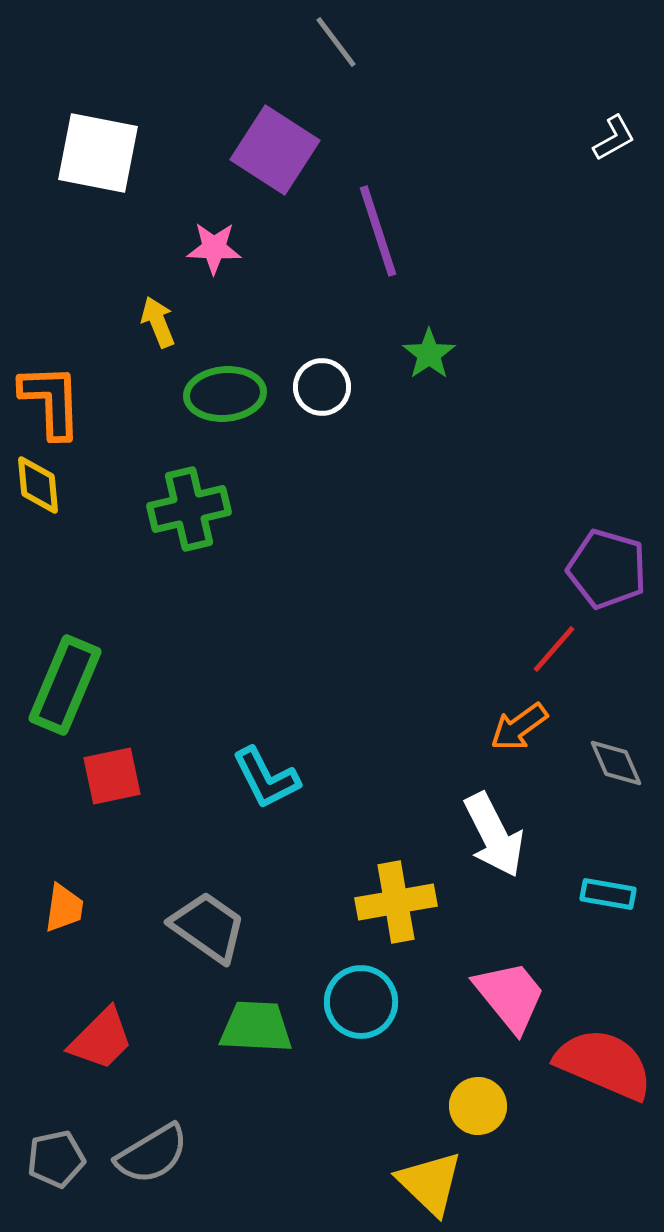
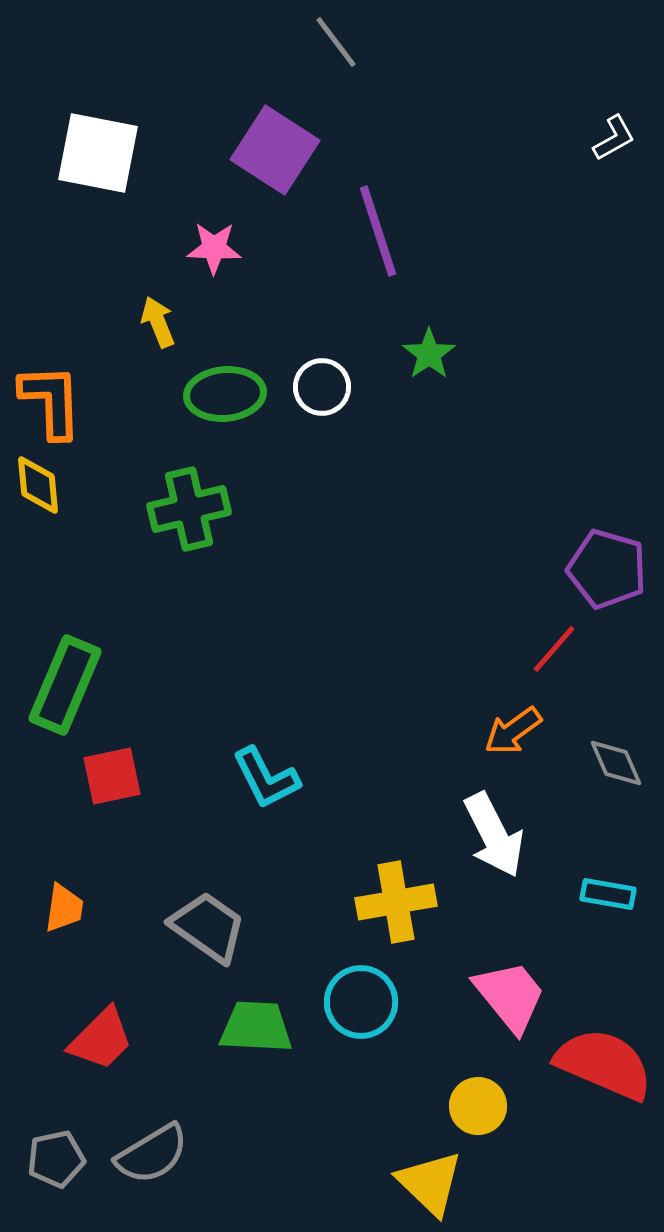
orange arrow: moved 6 px left, 4 px down
